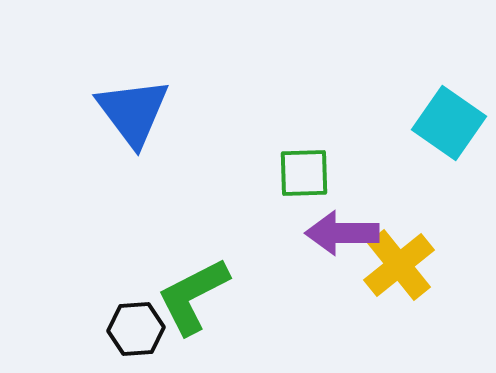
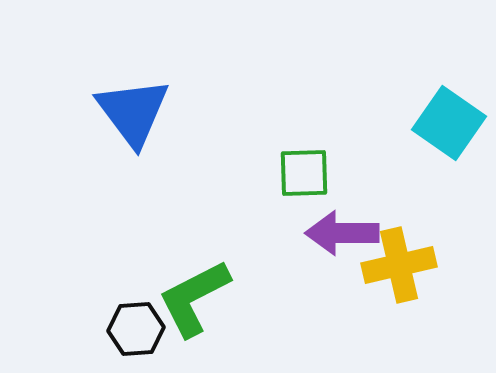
yellow cross: rotated 26 degrees clockwise
green L-shape: moved 1 px right, 2 px down
